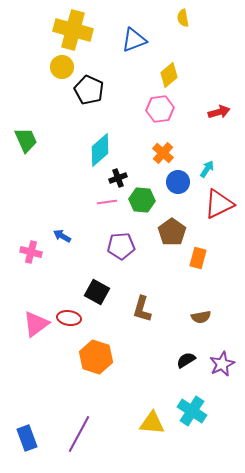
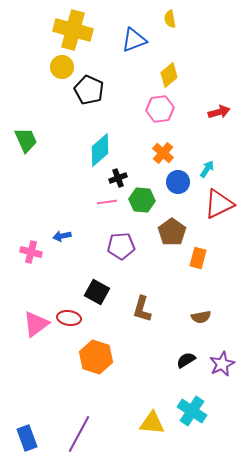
yellow semicircle: moved 13 px left, 1 px down
blue arrow: rotated 42 degrees counterclockwise
